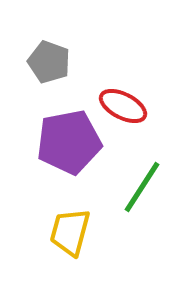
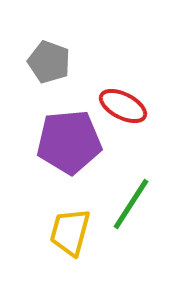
purple pentagon: rotated 6 degrees clockwise
green line: moved 11 px left, 17 px down
